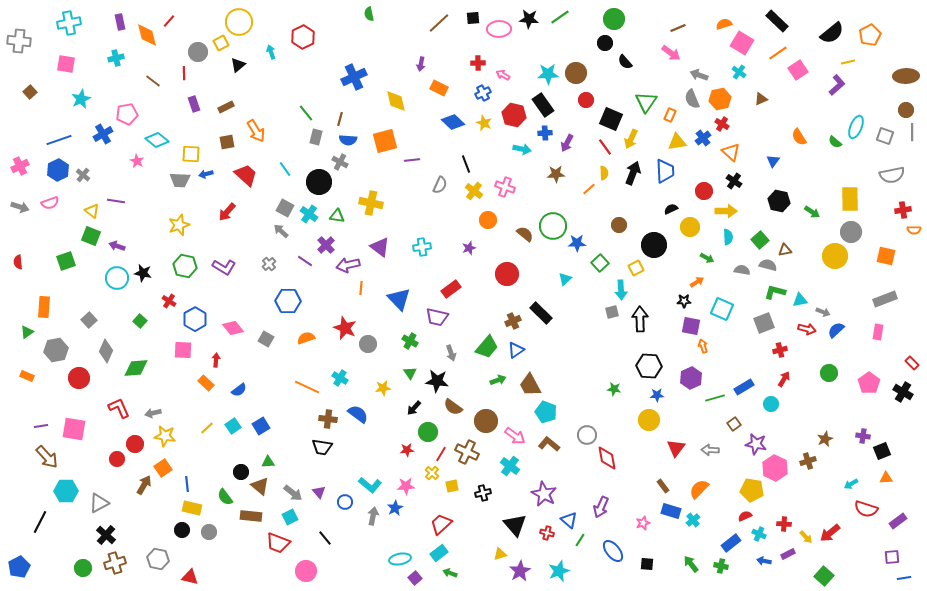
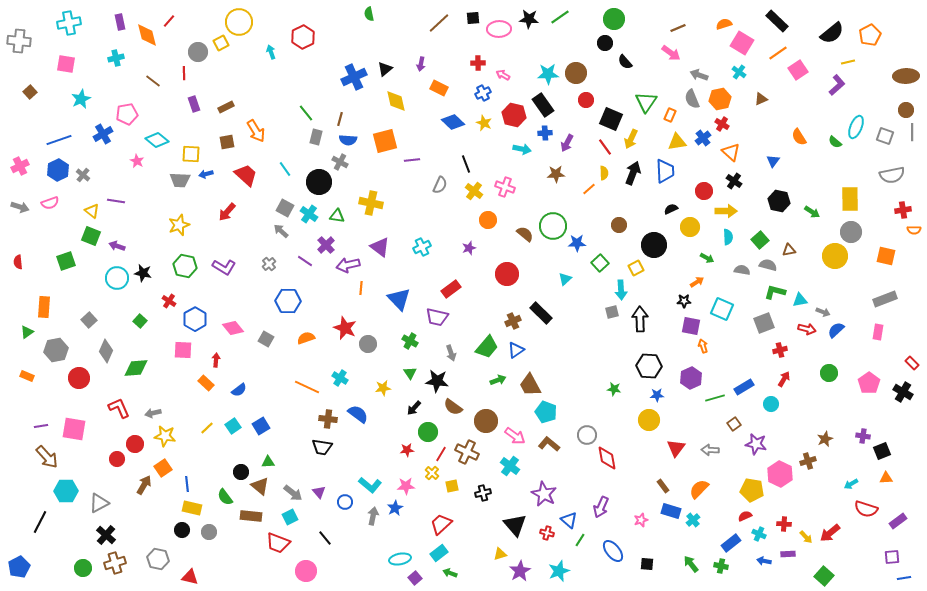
black triangle at (238, 65): moved 147 px right, 4 px down
cyan cross at (422, 247): rotated 18 degrees counterclockwise
brown triangle at (785, 250): moved 4 px right
pink hexagon at (775, 468): moved 5 px right, 6 px down
pink star at (643, 523): moved 2 px left, 3 px up
purple rectangle at (788, 554): rotated 24 degrees clockwise
